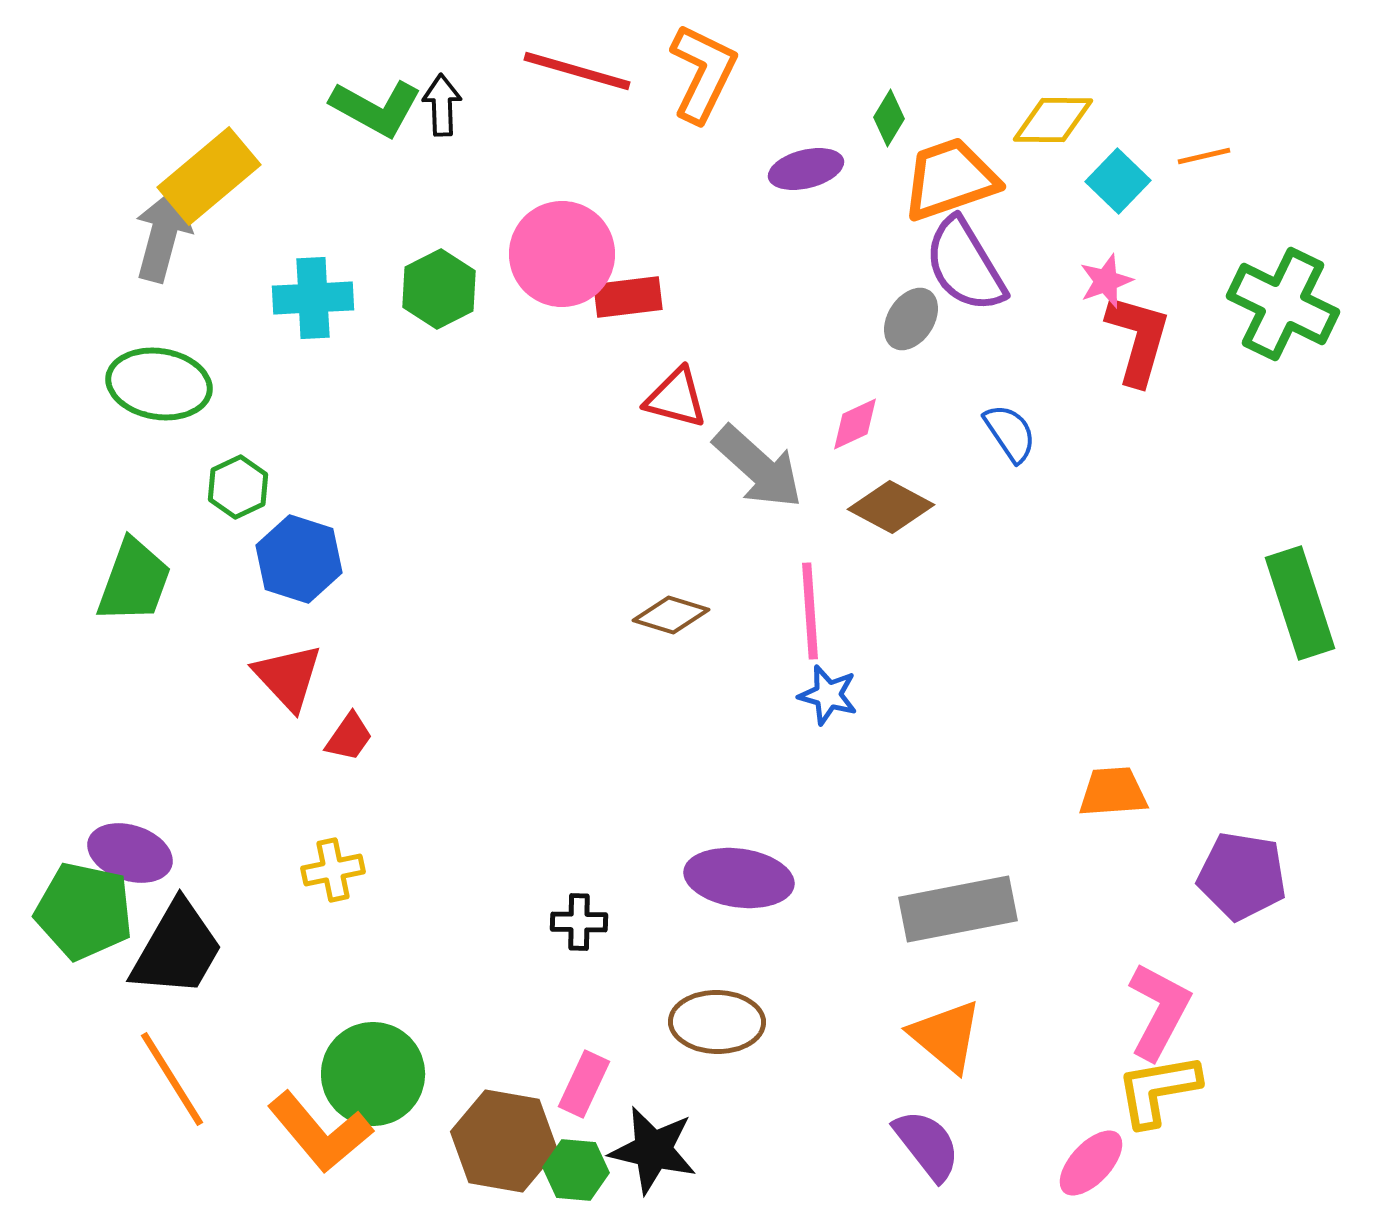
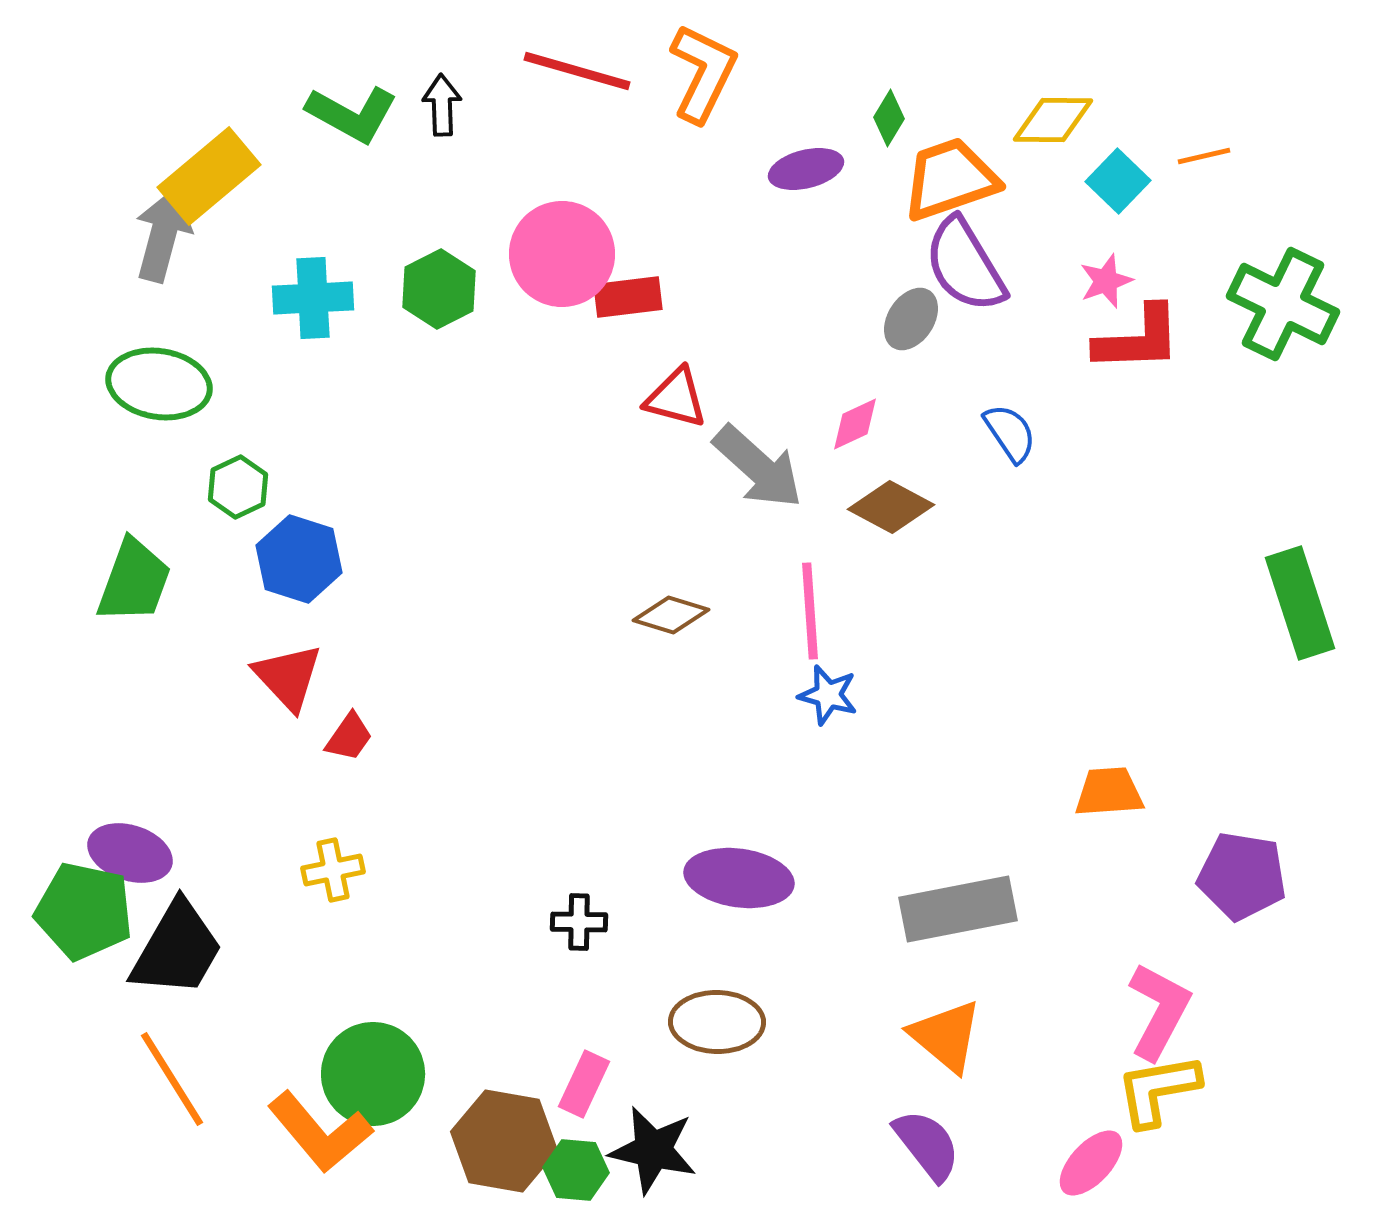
green L-shape at (376, 108): moved 24 px left, 6 px down
red L-shape at (1138, 339): rotated 72 degrees clockwise
orange trapezoid at (1113, 792): moved 4 px left
